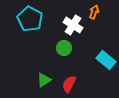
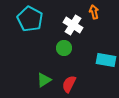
orange arrow: rotated 32 degrees counterclockwise
cyan rectangle: rotated 30 degrees counterclockwise
